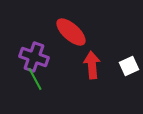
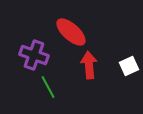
purple cross: moved 2 px up
red arrow: moved 3 px left
green line: moved 13 px right, 8 px down
